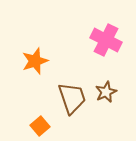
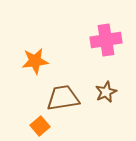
pink cross: rotated 36 degrees counterclockwise
orange star: rotated 12 degrees clockwise
brown trapezoid: moved 9 px left; rotated 80 degrees counterclockwise
